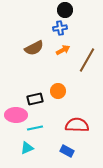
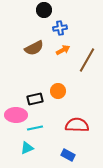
black circle: moved 21 px left
blue rectangle: moved 1 px right, 4 px down
